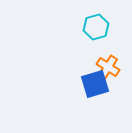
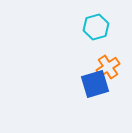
orange cross: rotated 25 degrees clockwise
